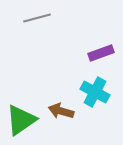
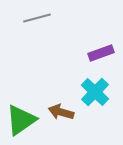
cyan cross: rotated 16 degrees clockwise
brown arrow: moved 1 px down
